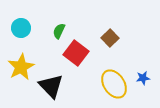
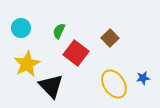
yellow star: moved 6 px right, 3 px up
